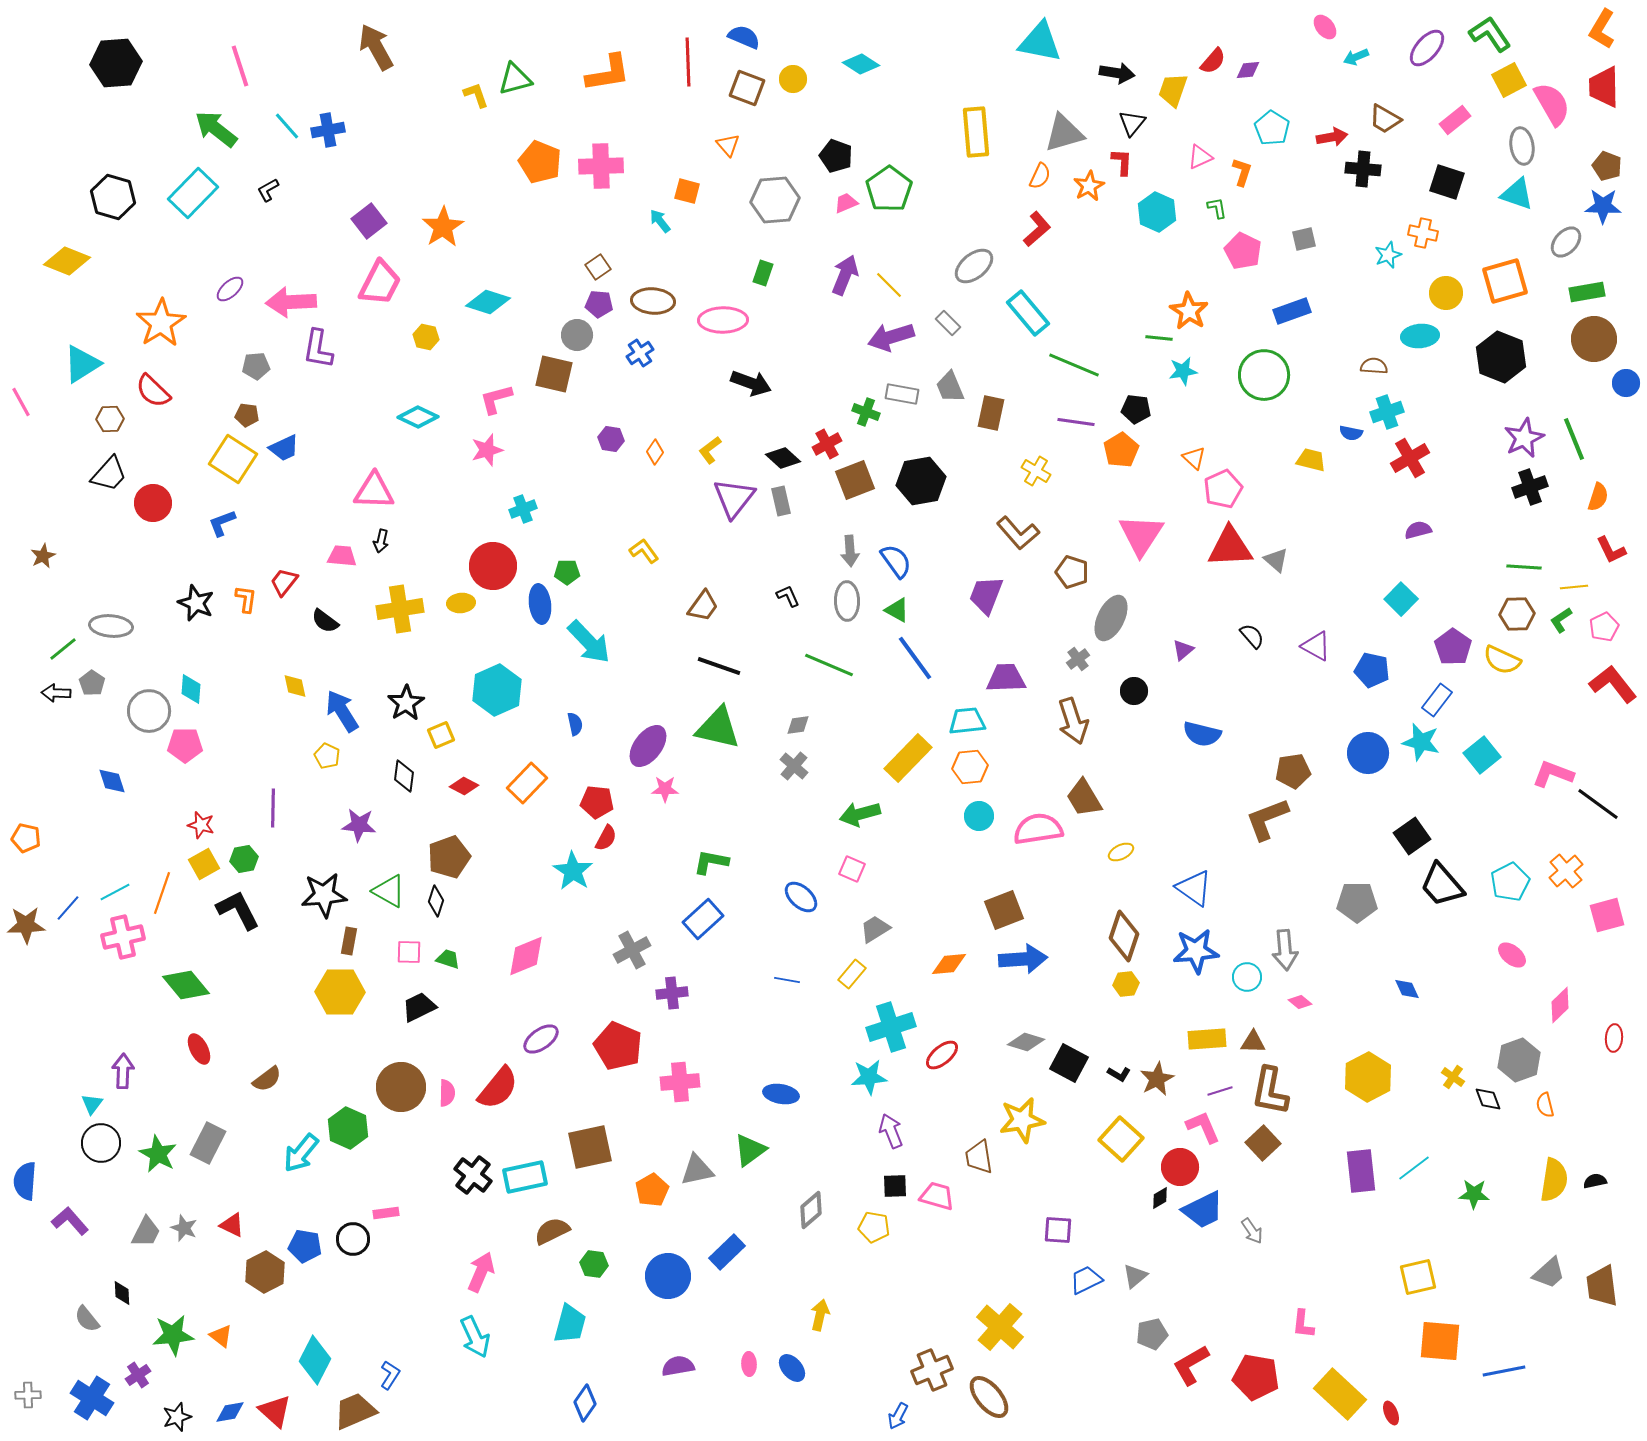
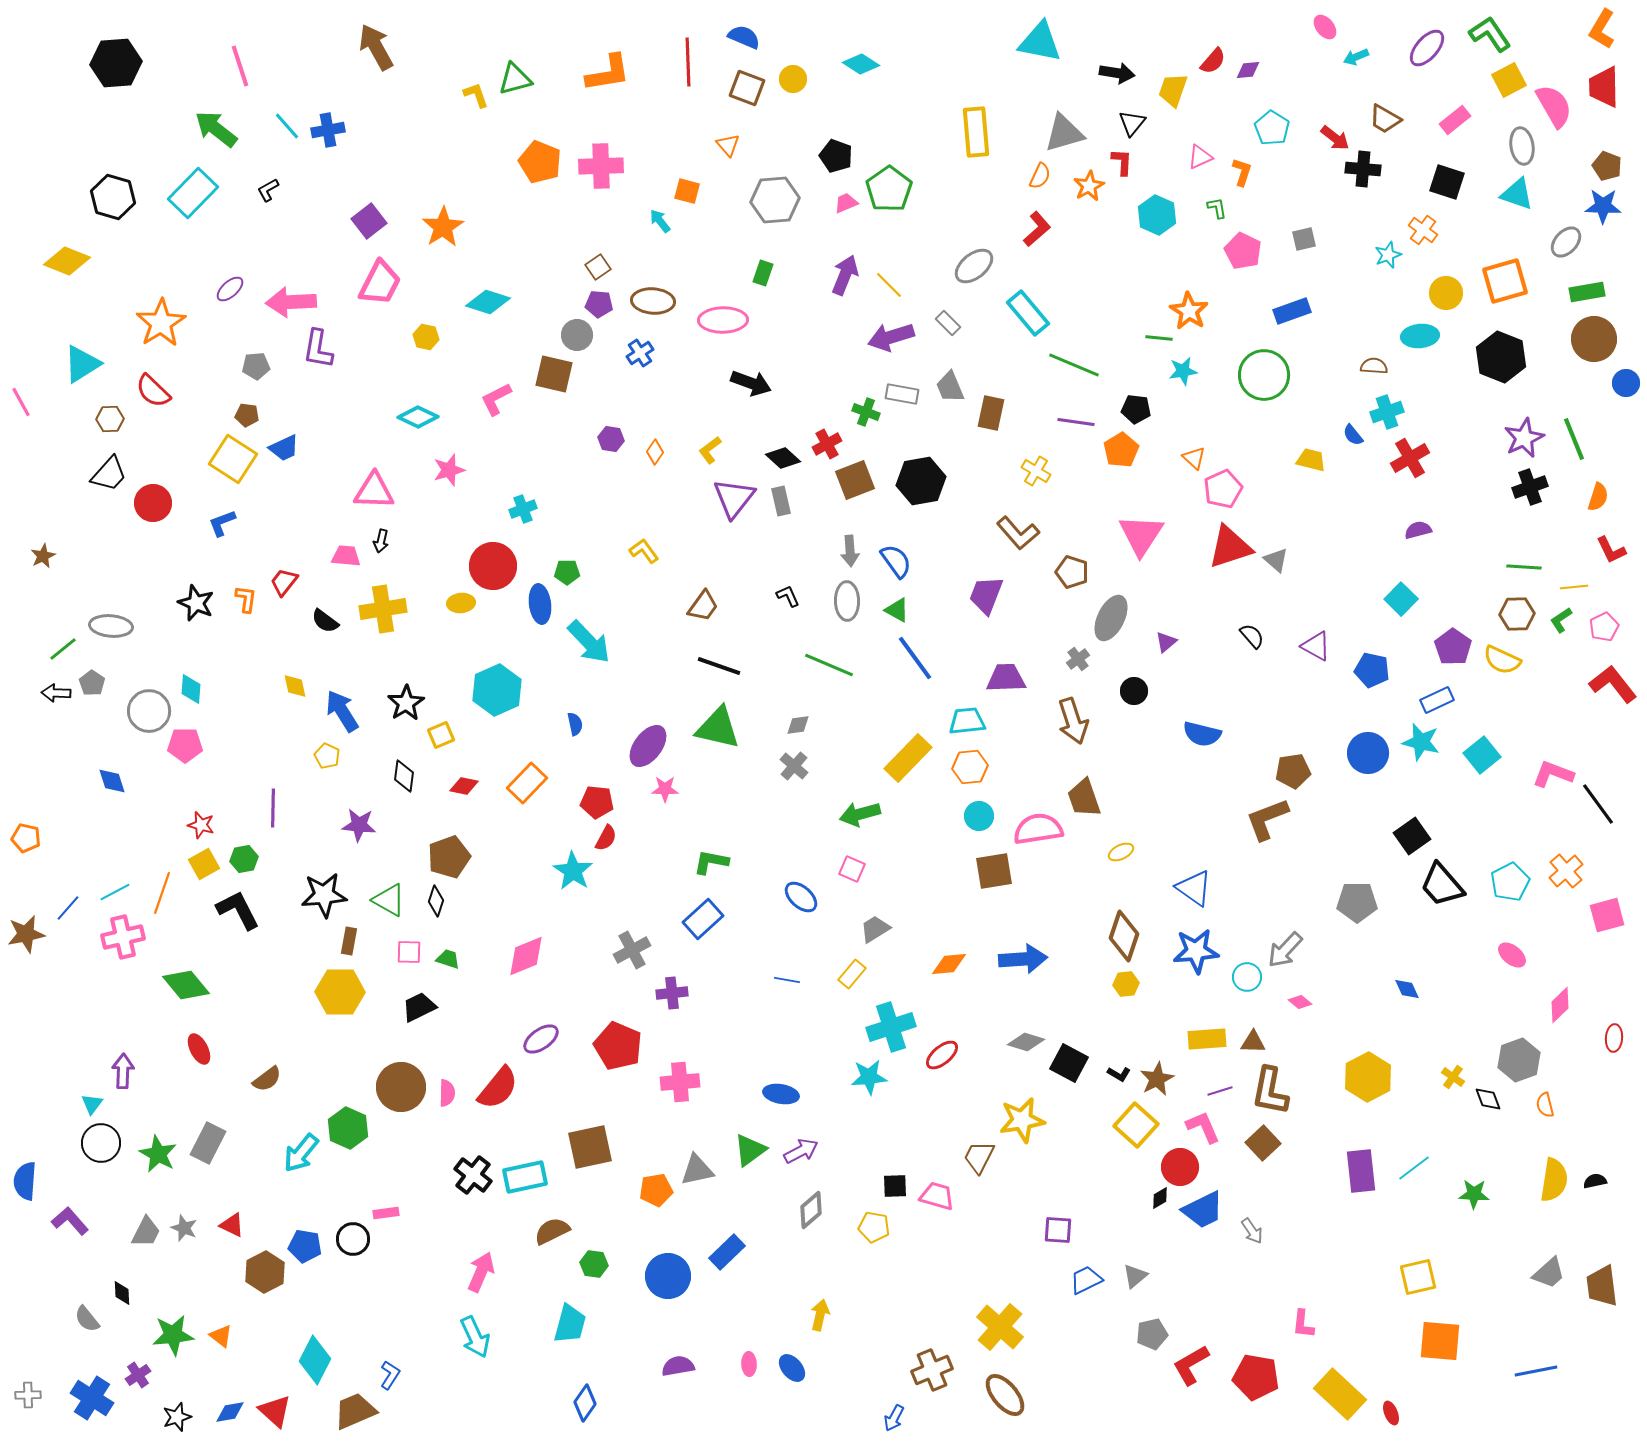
pink semicircle at (1552, 104): moved 2 px right, 2 px down
red arrow at (1332, 137): moved 3 px right, 1 px down; rotated 48 degrees clockwise
cyan hexagon at (1157, 212): moved 3 px down
orange cross at (1423, 233): moved 3 px up; rotated 24 degrees clockwise
pink L-shape at (496, 399): rotated 12 degrees counterclockwise
blue semicircle at (1351, 433): moved 2 px right, 2 px down; rotated 40 degrees clockwise
pink star at (487, 450): moved 38 px left, 20 px down
red triangle at (1230, 547): rotated 15 degrees counterclockwise
pink trapezoid at (342, 556): moved 4 px right
yellow cross at (400, 609): moved 17 px left
purple triangle at (1183, 650): moved 17 px left, 8 px up
blue rectangle at (1437, 700): rotated 28 degrees clockwise
red diamond at (464, 786): rotated 16 degrees counterclockwise
brown trapezoid at (1084, 798): rotated 12 degrees clockwise
black line at (1598, 804): rotated 18 degrees clockwise
green triangle at (389, 891): moved 9 px down
brown square at (1004, 910): moved 10 px left, 39 px up; rotated 12 degrees clockwise
brown star at (26, 925): moved 9 px down; rotated 9 degrees counterclockwise
gray arrow at (1285, 950): rotated 48 degrees clockwise
purple arrow at (891, 1131): moved 90 px left, 20 px down; rotated 84 degrees clockwise
yellow square at (1121, 1139): moved 15 px right, 14 px up
brown trapezoid at (979, 1157): rotated 36 degrees clockwise
orange pentagon at (652, 1190): moved 4 px right; rotated 20 degrees clockwise
blue line at (1504, 1371): moved 32 px right
brown ellipse at (989, 1397): moved 16 px right, 2 px up
blue arrow at (898, 1416): moved 4 px left, 2 px down
